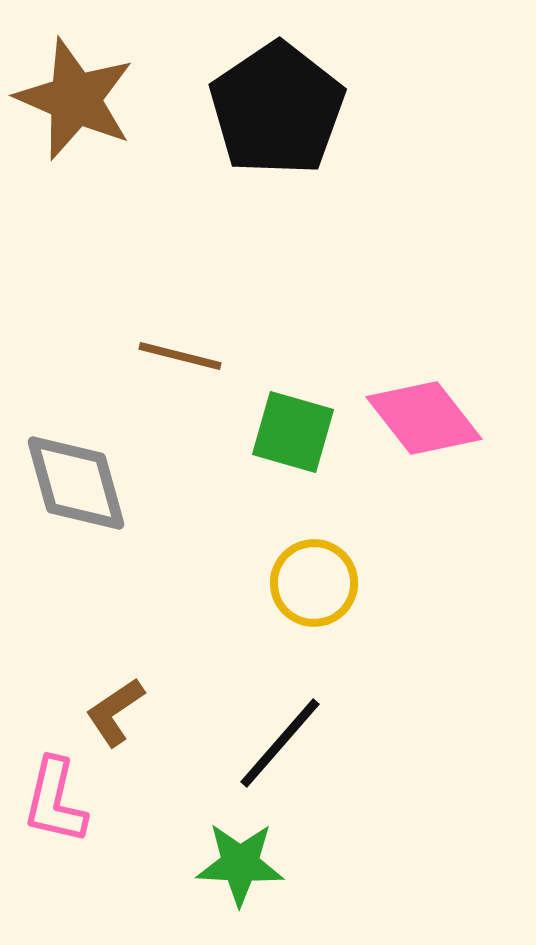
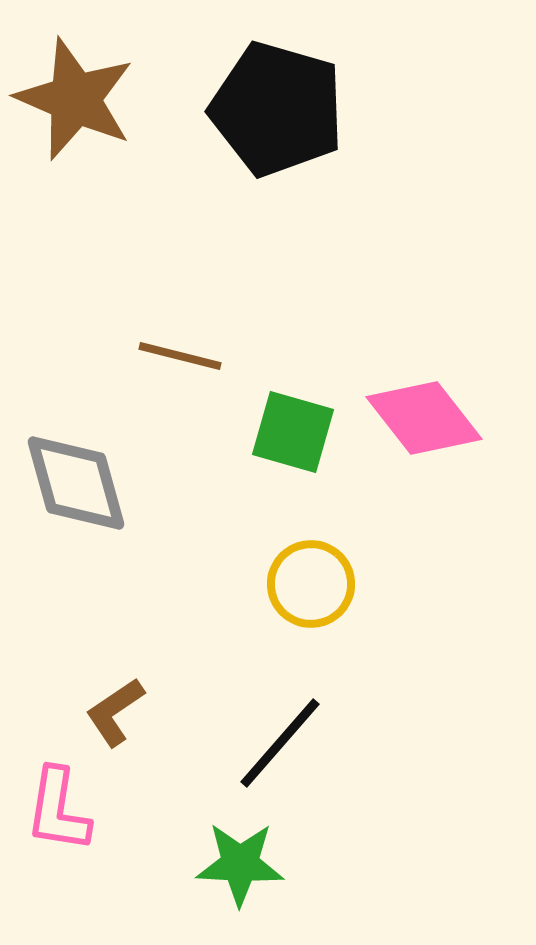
black pentagon: rotated 22 degrees counterclockwise
yellow circle: moved 3 px left, 1 px down
pink L-shape: moved 3 px right, 9 px down; rotated 4 degrees counterclockwise
